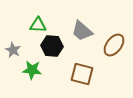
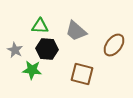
green triangle: moved 2 px right, 1 px down
gray trapezoid: moved 6 px left
black hexagon: moved 5 px left, 3 px down
gray star: moved 2 px right
